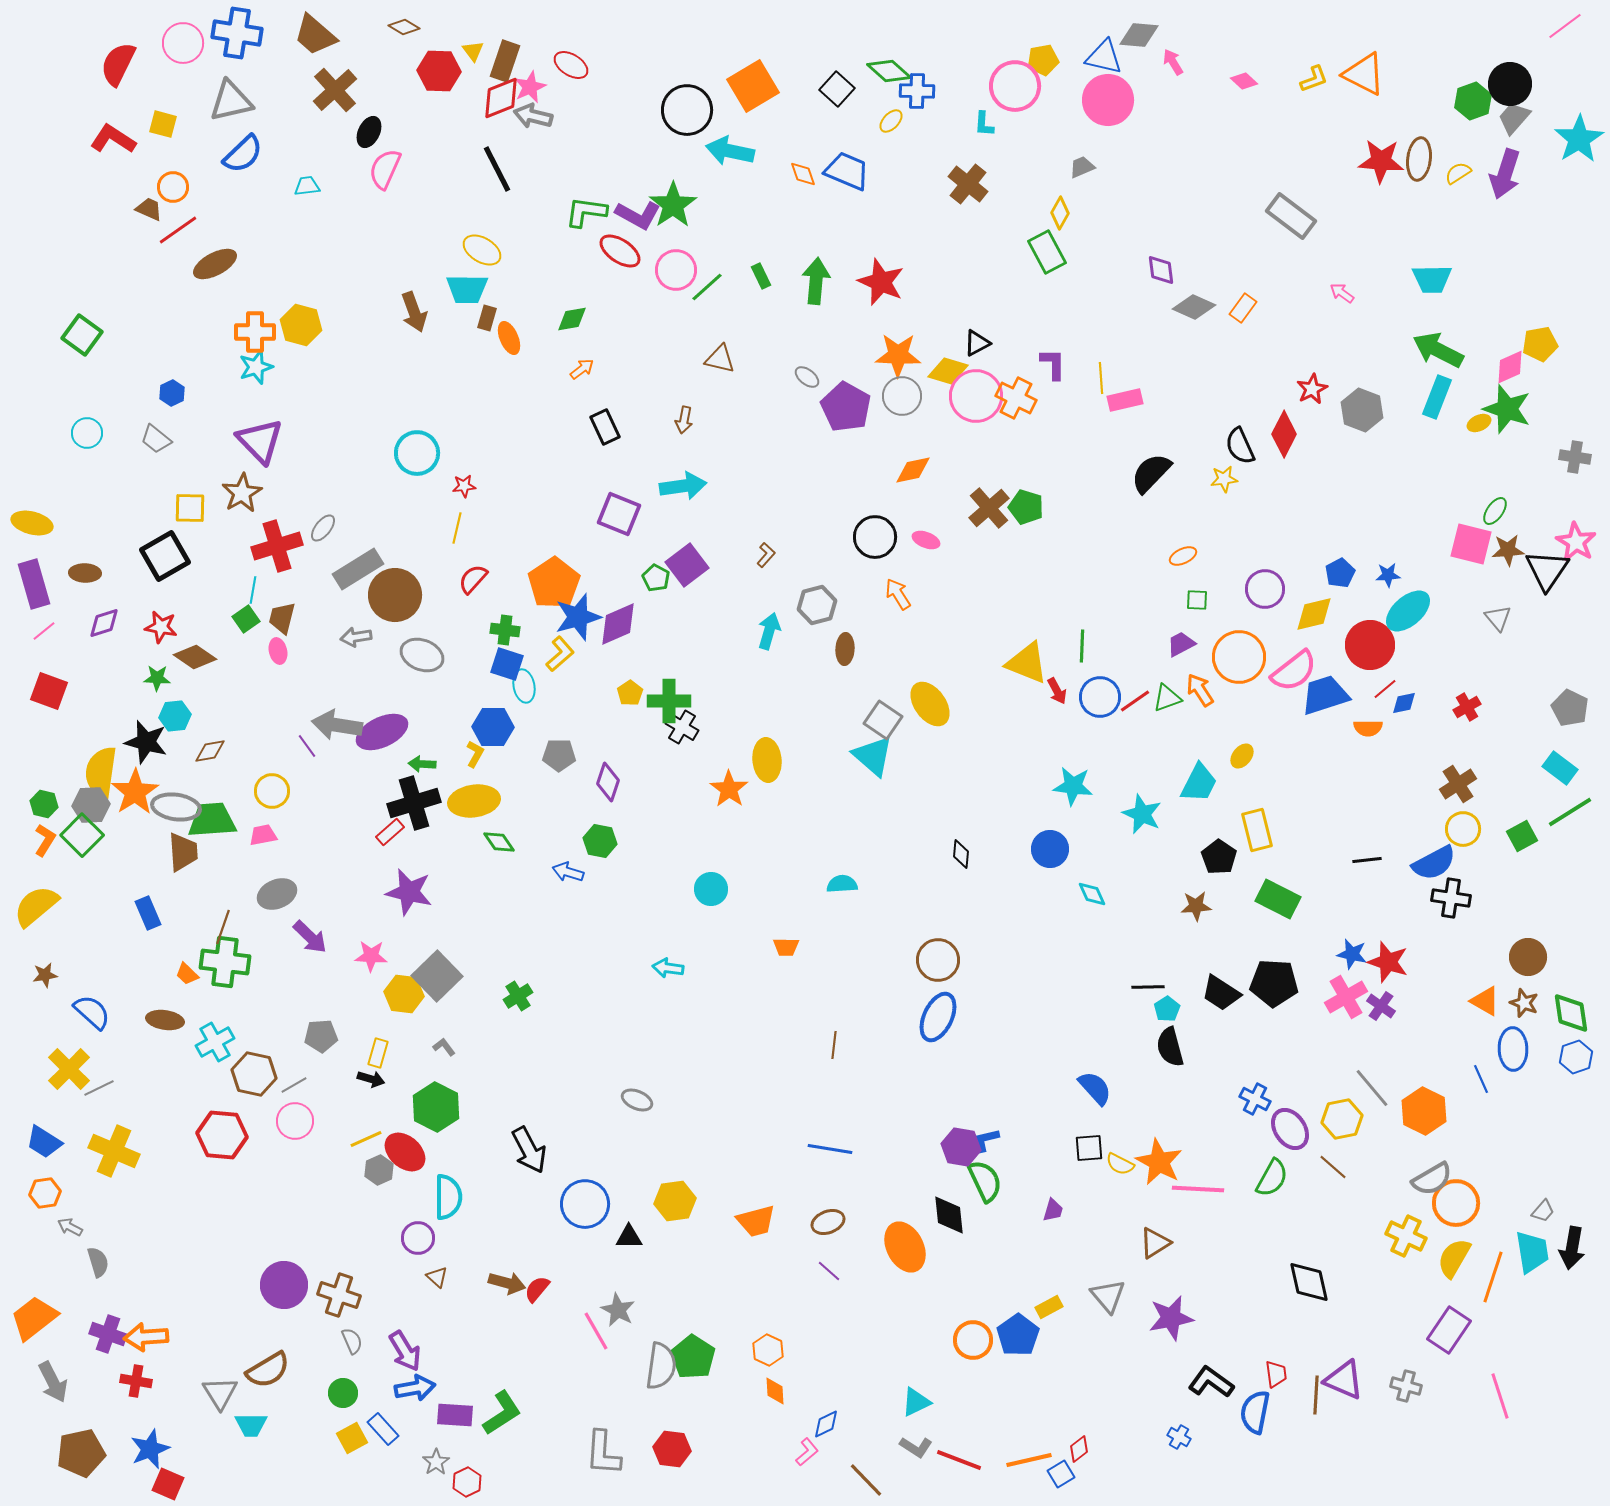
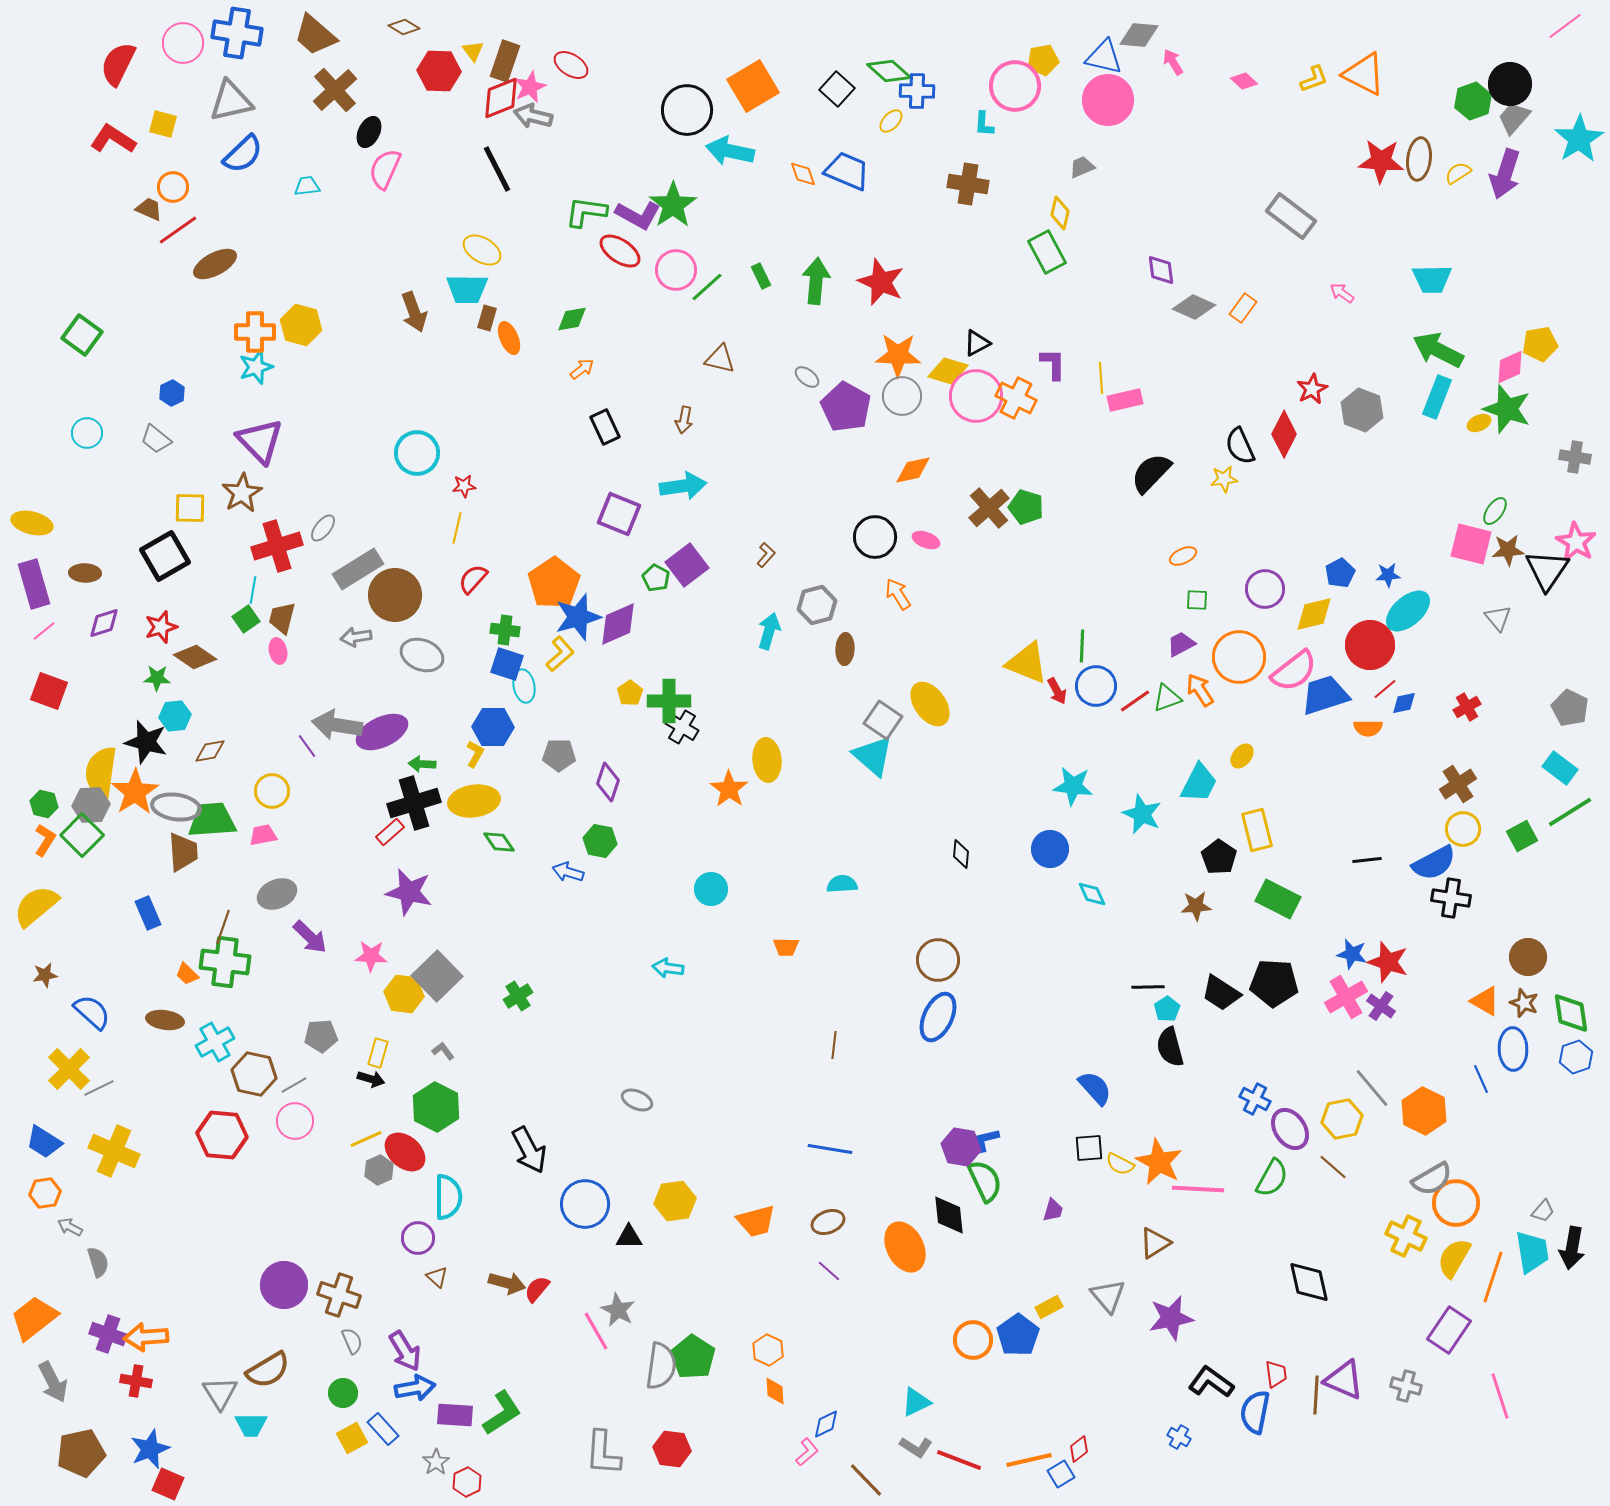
brown cross at (968, 184): rotated 30 degrees counterclockwise
yellow diamond at (1060, 213): rotated 16 degrees counterclockwise
red star at (161, 627): rotated 28 degrees counterclockwise
blue circle at (1100, 697): moved 4 px left, 11 px up
gray L-shape at (444, 1047): moved 1 px left, 4 px down
